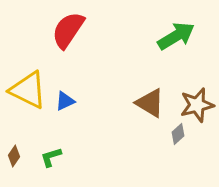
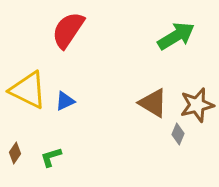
brown triangle: moved 3 px right
gray diamond: rotated 25 degrees counterclockwise
brown diamond: moved 1 px right, 3 px up
